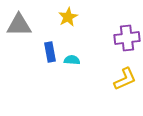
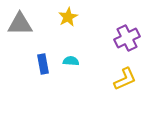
gray triangle: moved 1 px right, 1 px up
purple cross: rotated 20 degrees counterclockwise
blue rectangle: moved 7 px left, 12 px down
cyan semicircle: moved 1 px left, 1 px down
